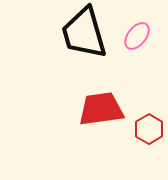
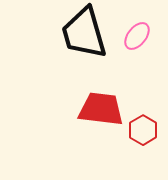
red trapezoid: rotated 15 degrees clockwise
red hexagon: moved 6 px left, 1 px down
